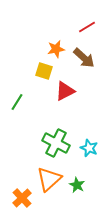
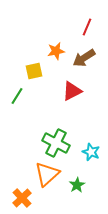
red line: rotated 36 degrees counterclockwise
orange star: moved 2 px down
brown arrow: rotated 105 degrees clockwise
yellow square: moved 10 px left; rotated 30 degrees counterclockwise
red triangle: moved 7 px right
green line: moved 6 px up
cyan star: moved 2 px right, 4 px down
orange triangle: moved 2 px left, 5 px up
green star: rotated 14 degrees clockwise
